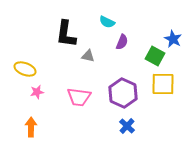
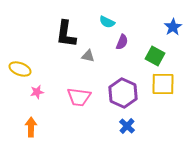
blue star: moved 12 px up; rotated 12 degrees clockwise
yellow ellipse: moved 5 px left
